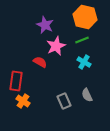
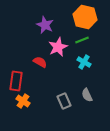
pink star: moved 2 px right, 1 px down
